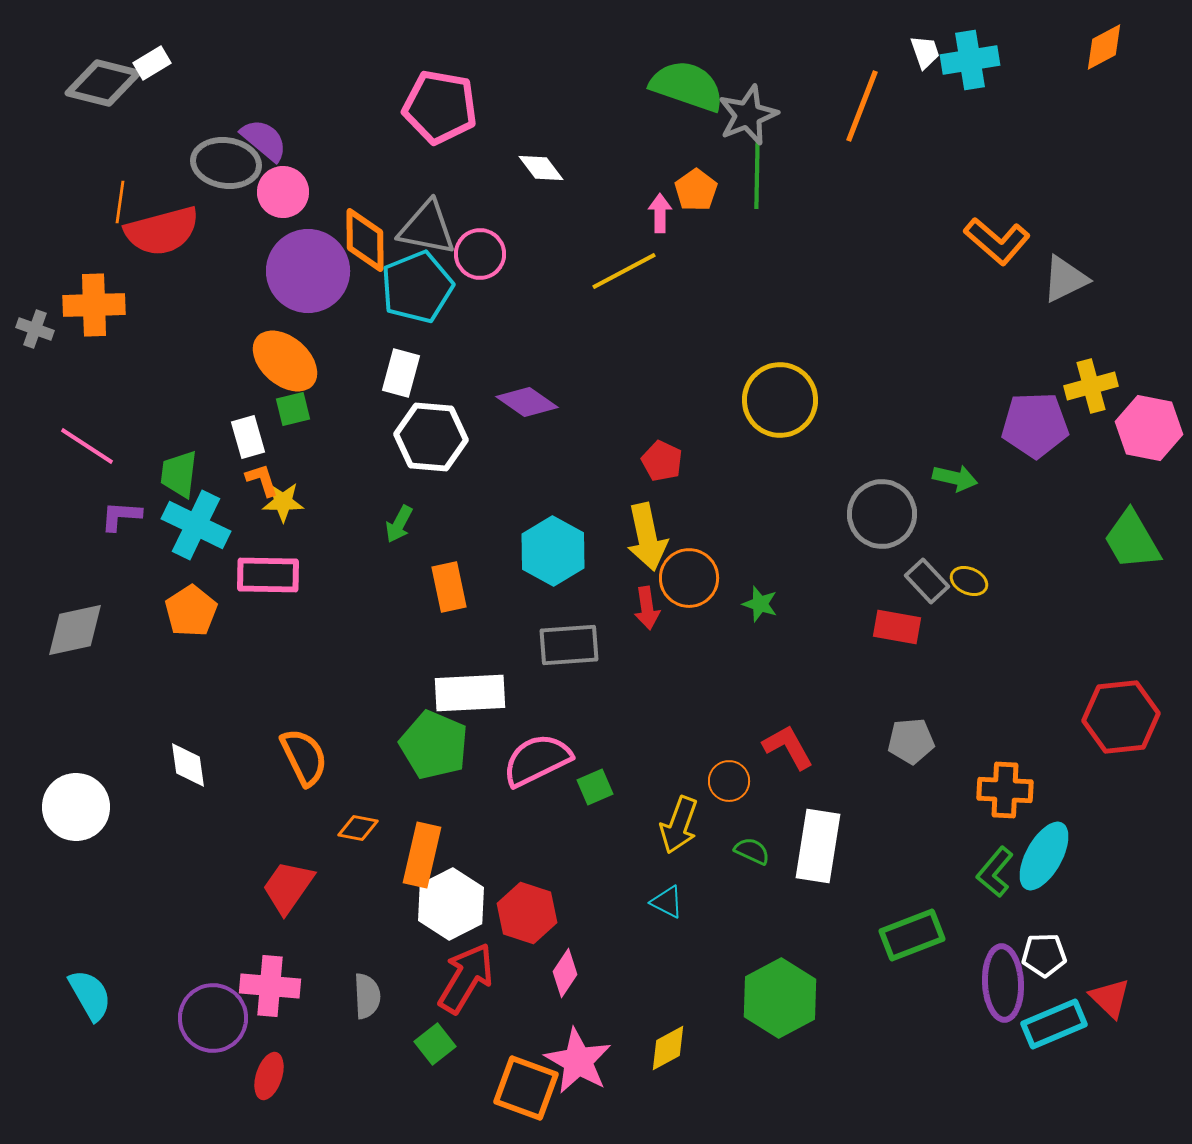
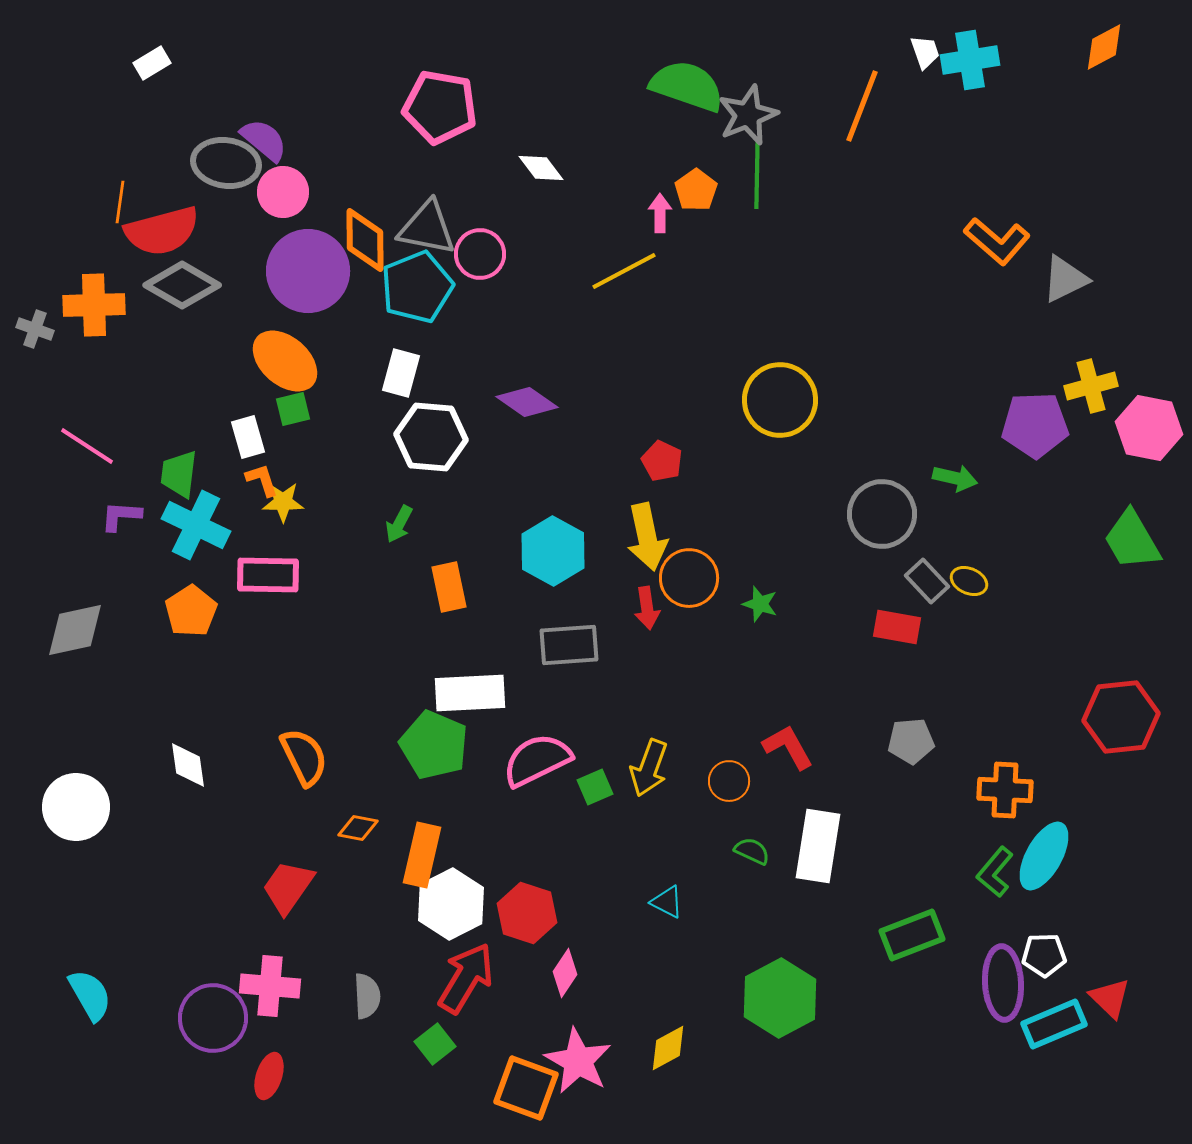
gray diamond at (103, 83): moved 79 px right, 202 px down; rotated 16 degrees clockwise
yellow arrow at (679, 825): moved 30 px left, 57 px up
